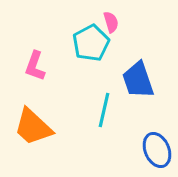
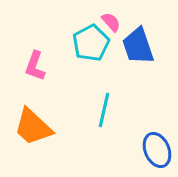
pink semicircle: rotated 25 degrees counterclockwise
blue trapezoid: moved 34 px up
